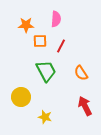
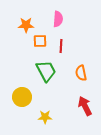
pink semicircle: moved 2 px right
red line: rotated 24 degrees counterclockwise
orange semicircle: rotated 21 degrees clockwise
yellow circle: moved 1 px right
yellow star: rotated 16 degrees counterclockwise
